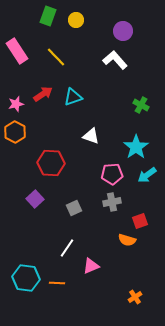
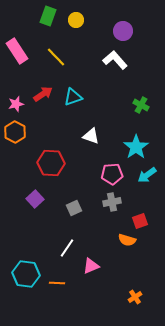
cyan hexagon: moved 4 px up
